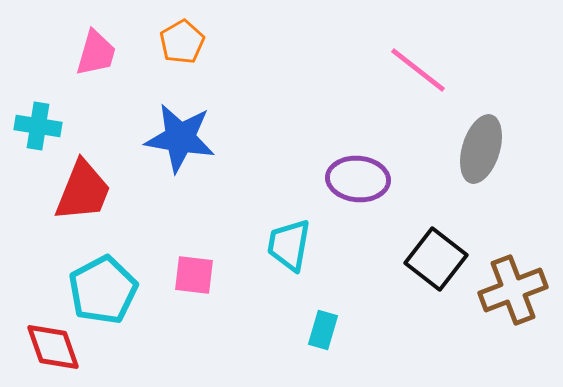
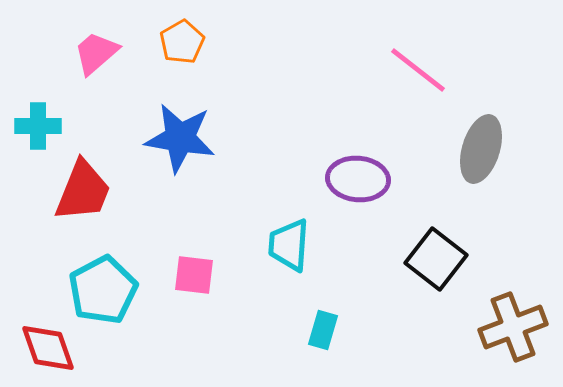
pink trapezoid: rotated 147 degrees counterclockwise
cyan cross: rotated 9 degrees counterclockwise
cyan trapezoid: rotated 6 degrees counterclockwise
brown cross: moved 37 px down
red diamond: moved 5 px left, 1 px down
